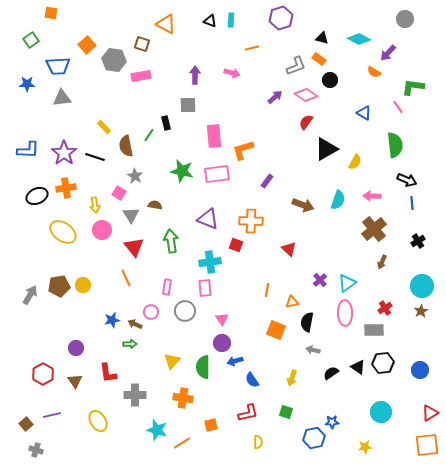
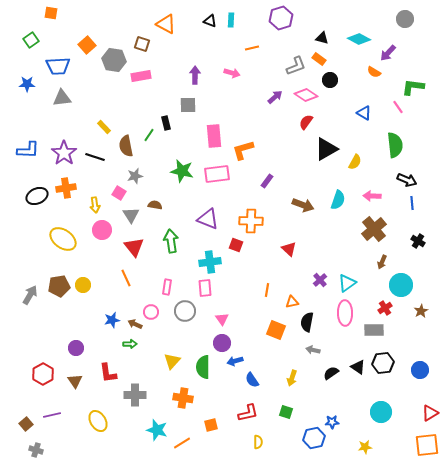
gray star at (135, 176): rotated 28 degrees clockwise
yellow ellipse at (63, 232): moved 7 px down
black cross at (418, 241): rotated 24 degrees counterclockwise
cyan circle at (422, 286): moved 21 px left, 1 px up
